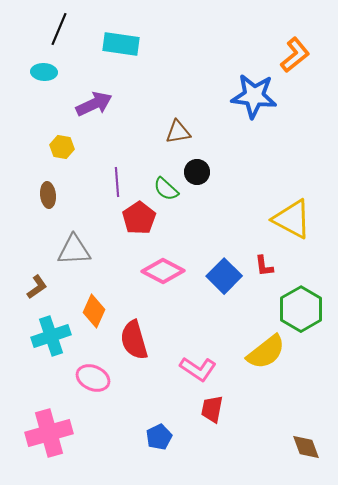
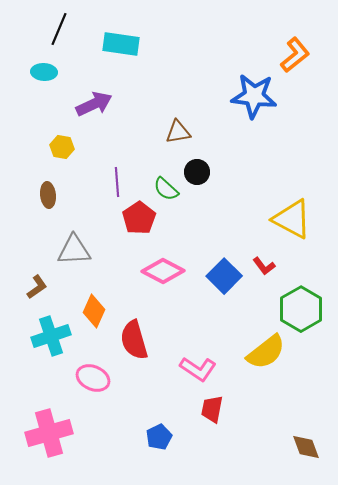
red L-shape: rotated 30 degrees counterclockwise
